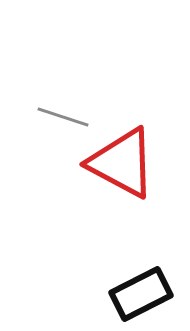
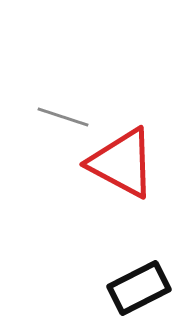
black rectangle: moved 2 px left, 6 px up
